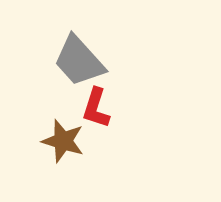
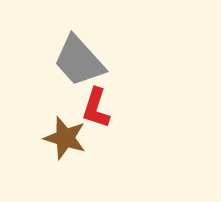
brown star: moved 2 px right, 3 px up
